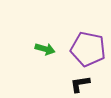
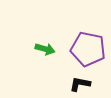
black L-shape: rotated 20 degrees clockwise
